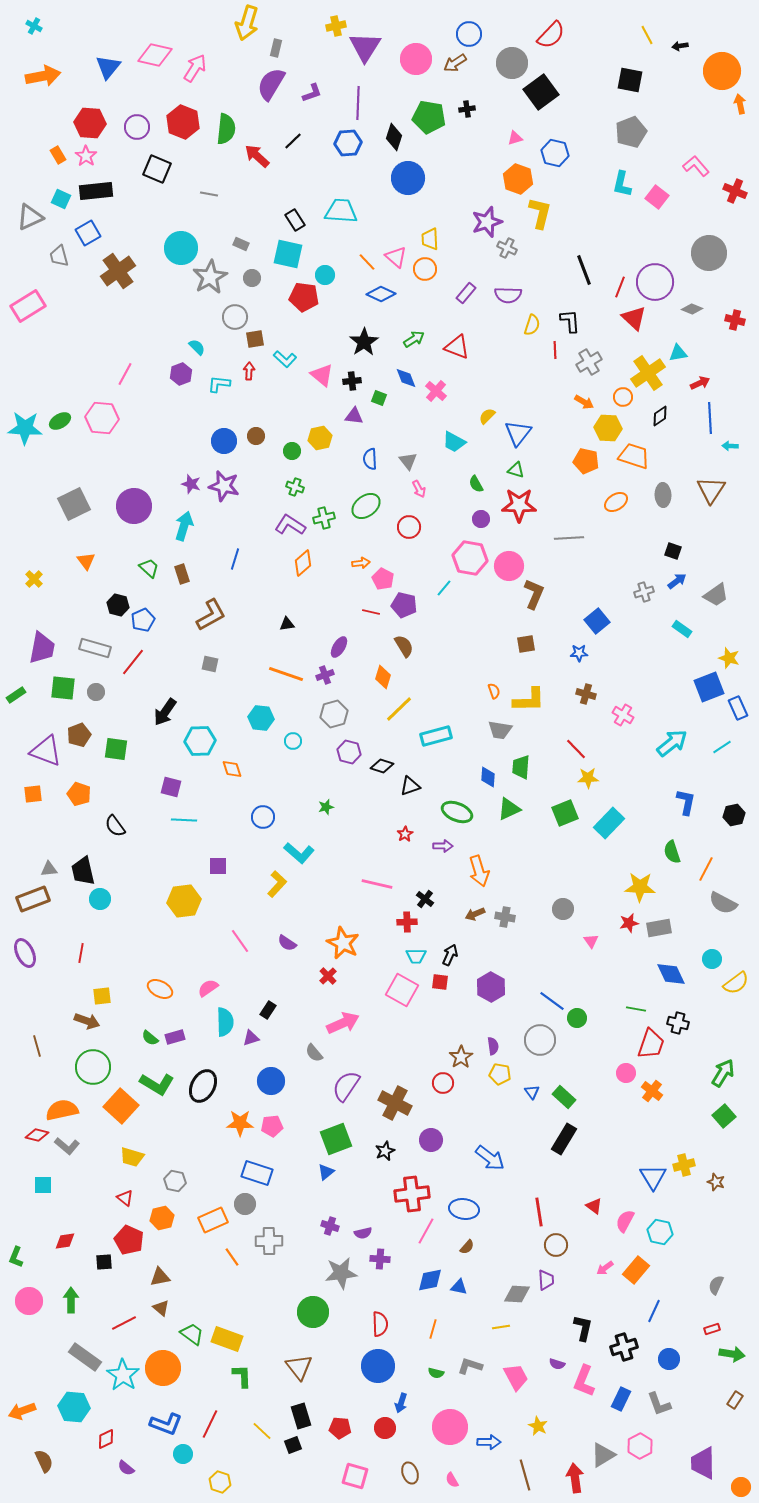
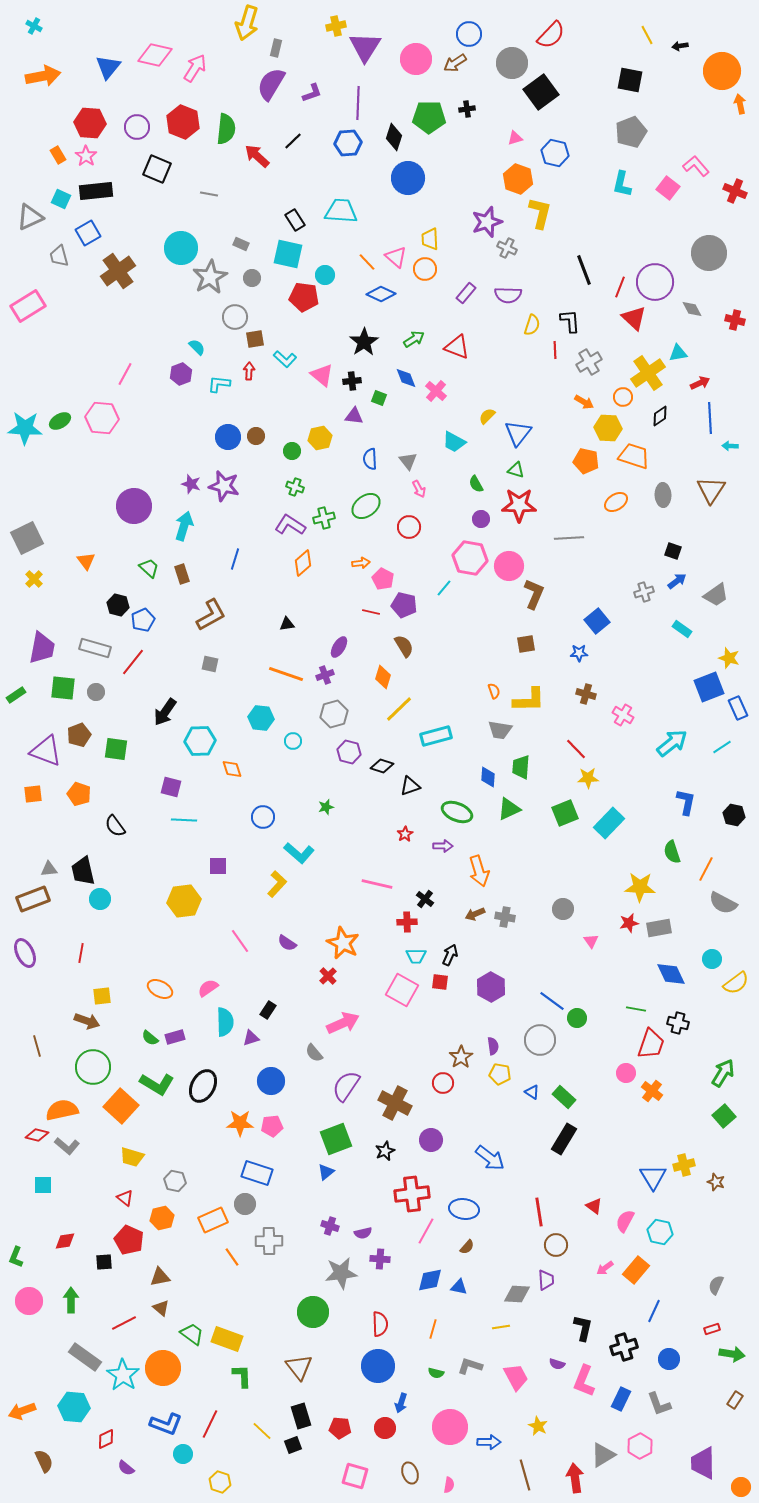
green pentagon at (429, 117): rotated 8 degrees counterclockwise
pink square at (657, 197): moved 11 px right, 9 px up
gray diamond at (692, 309): rotated 40 degrees clockwise
blue circle at (224, 441): moved 4 px right, 4 px up
gray square at (74, 504): moved 47 px left, 34 px down
black hexagon at (734, 815): rotated 25 degrees clockwise
blue triangle at (532, 1092): rotated 21 degrees counterclockwise
pink semicircle at (452, 1480): moved 3 px left, 5 px down; rotated 140 degrees counterclockwise
